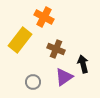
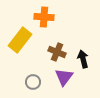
orange cross: rotated 24 degrees counterclockwise
brown cross: moved 1 px right, 3 px down
black arrow: moved 5 px up
purple triangle: rotated 18 degrees counterclockwise
